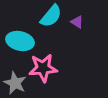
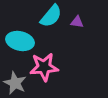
purple triangle: rotated 24 degrees counterclockwise
pink star: moved 1 px right, 1 px up
